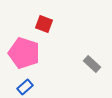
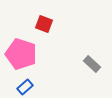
pink pentagon: moved 3 px left, 1 px down
